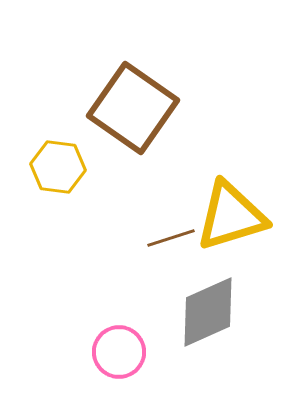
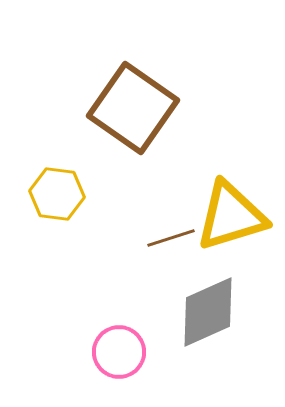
yellow hexagon: moved 1 px left, 27 px down
